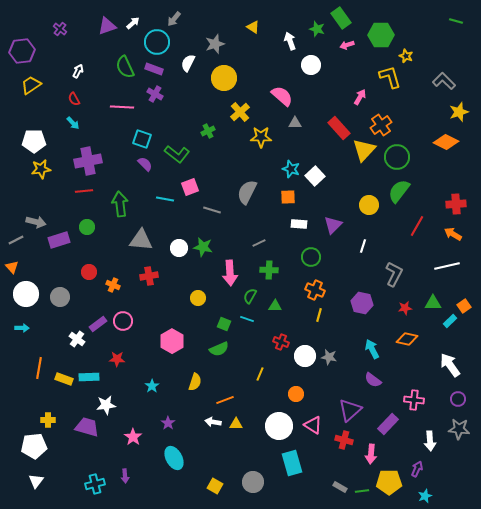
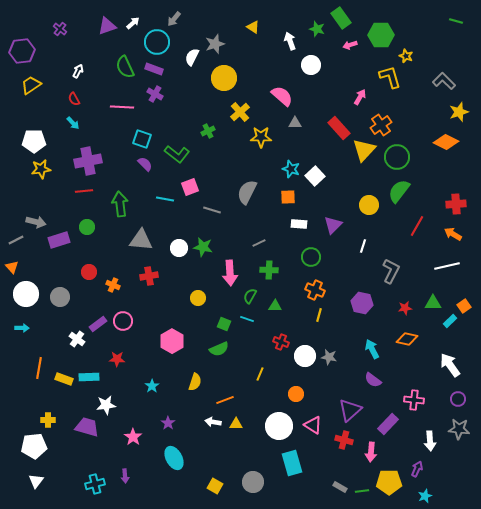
pink arrow at (347, 45): moved 3 px right
white semicircle at (188, 63): moved 4 px right, 6 px up
gray L-shape at (394, 274): moved 3 px left, 3 px up
pink arrow at (371, 454): moved 2 px up
